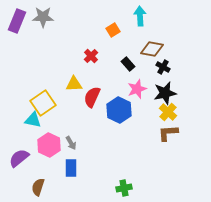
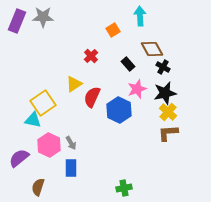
brown diamond: rotated 50 degrees clockwise
yellow triangle: rotated 30 degrees counterclockwise
